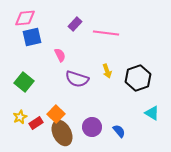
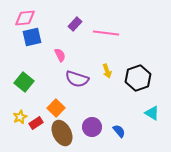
orange square: moved 6 px up
